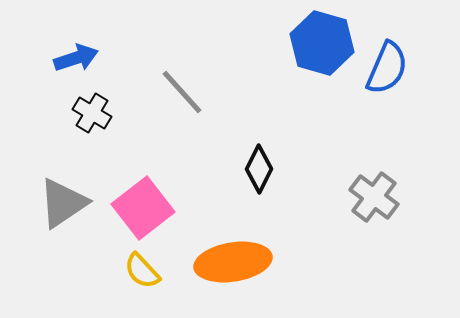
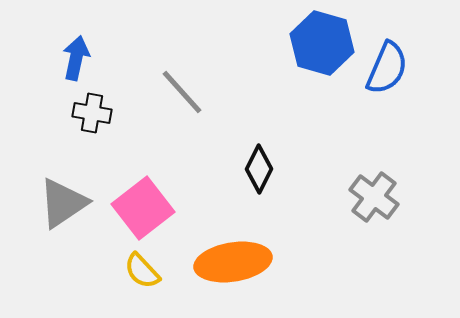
blue arrow: rotated 60 degrees counterclockwise
black cross: rotated 21 degrees counterclockwise
